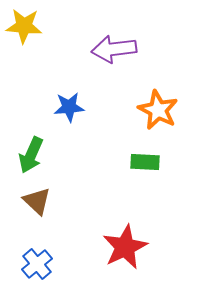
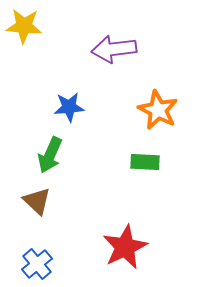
green arrow: moved 19 px right
